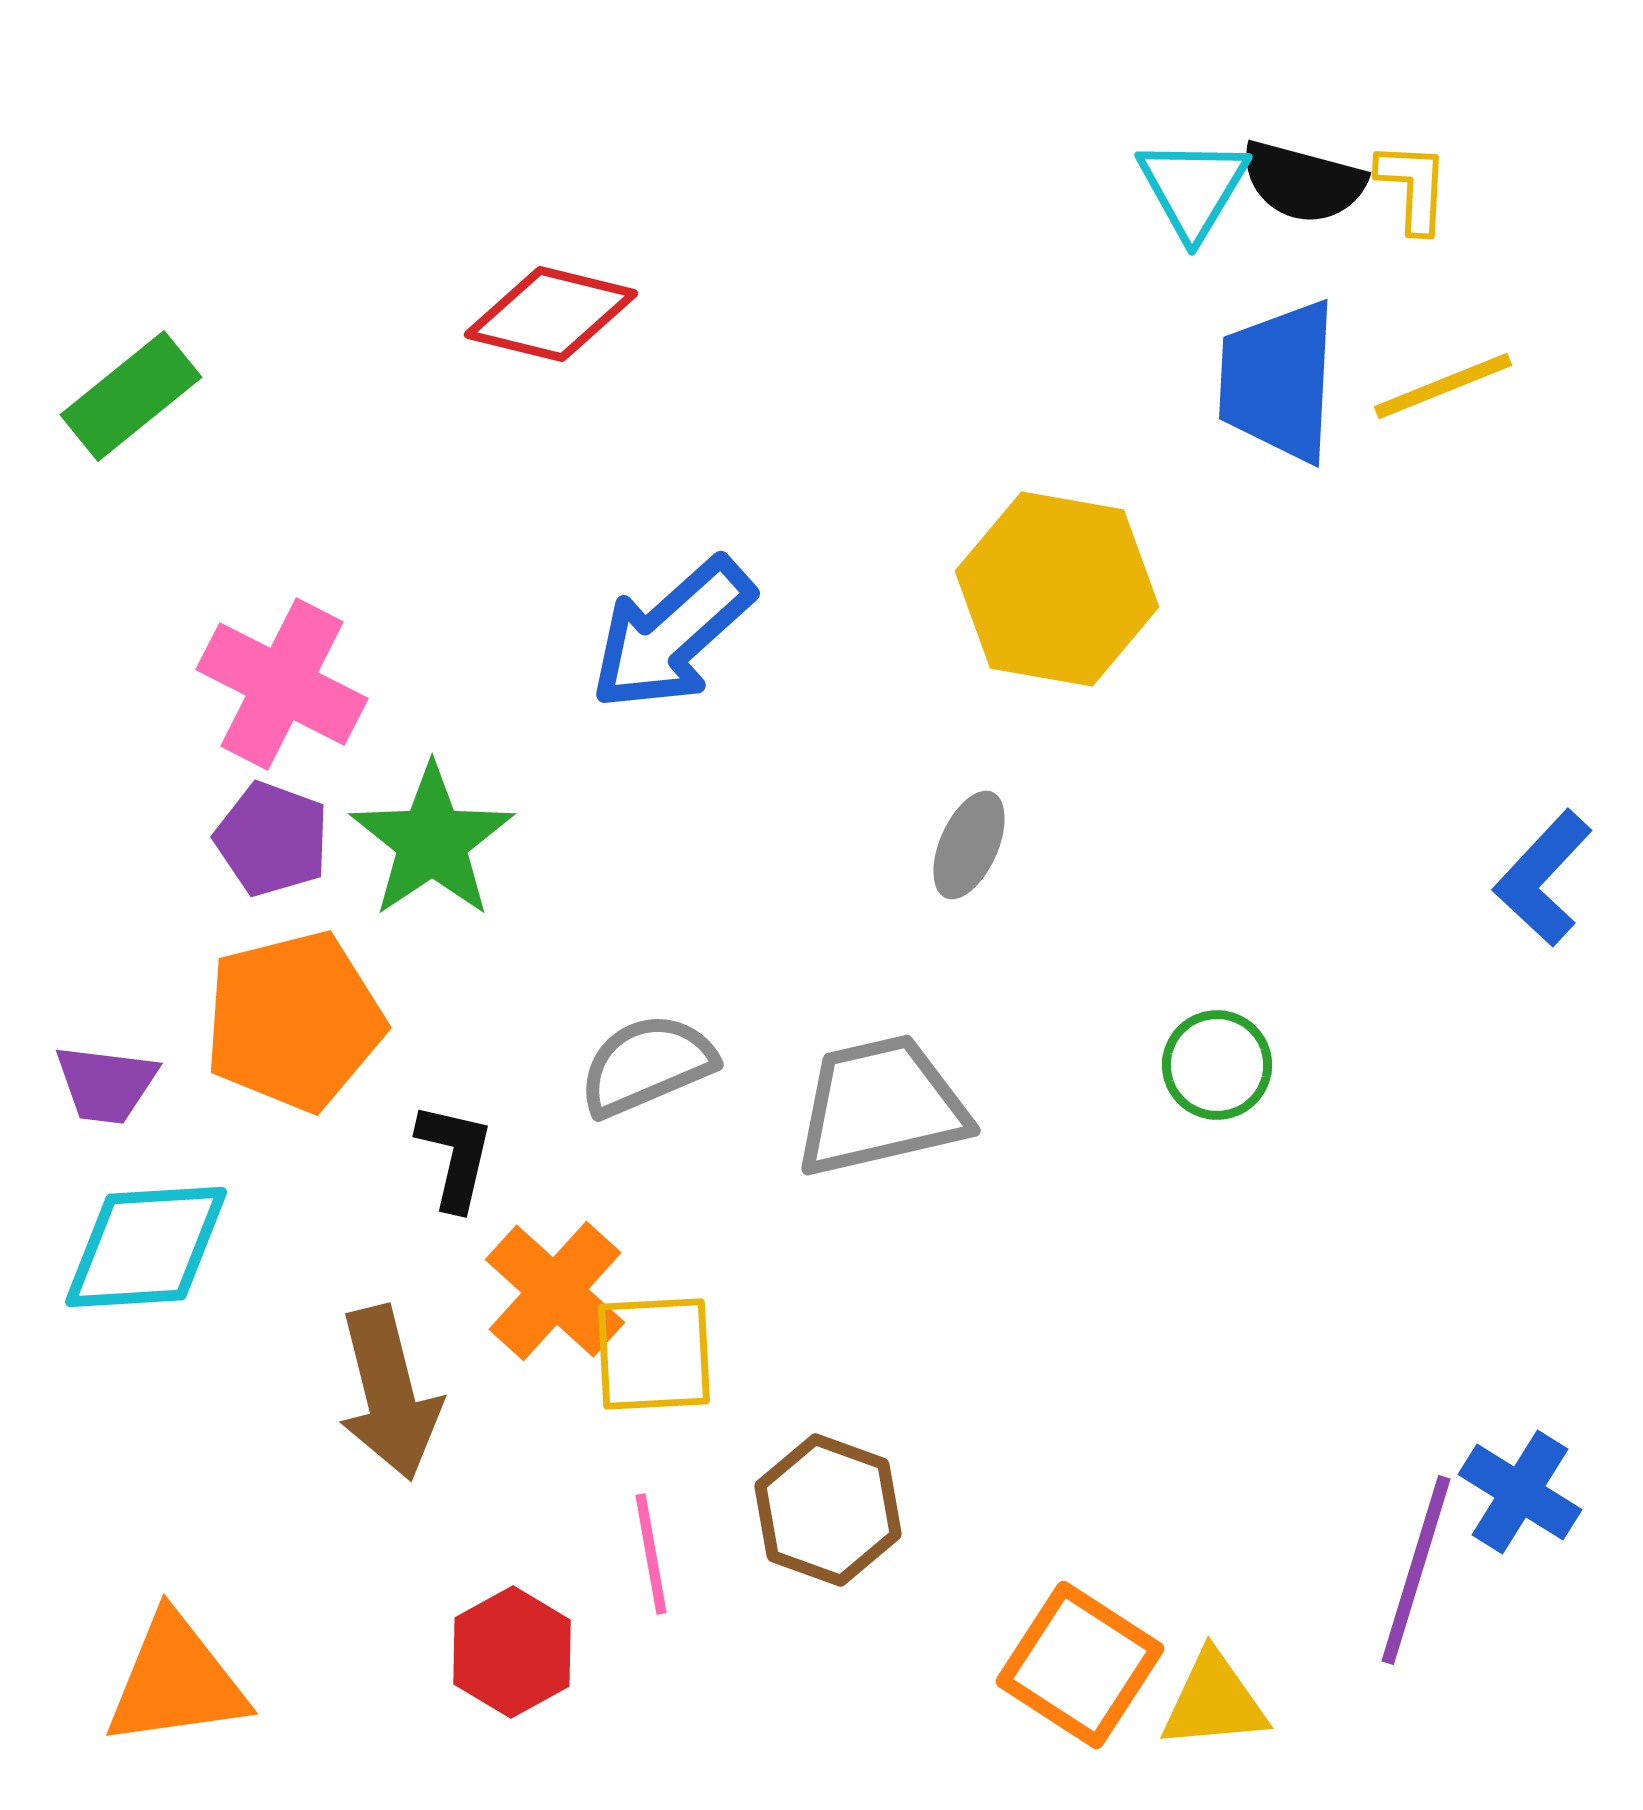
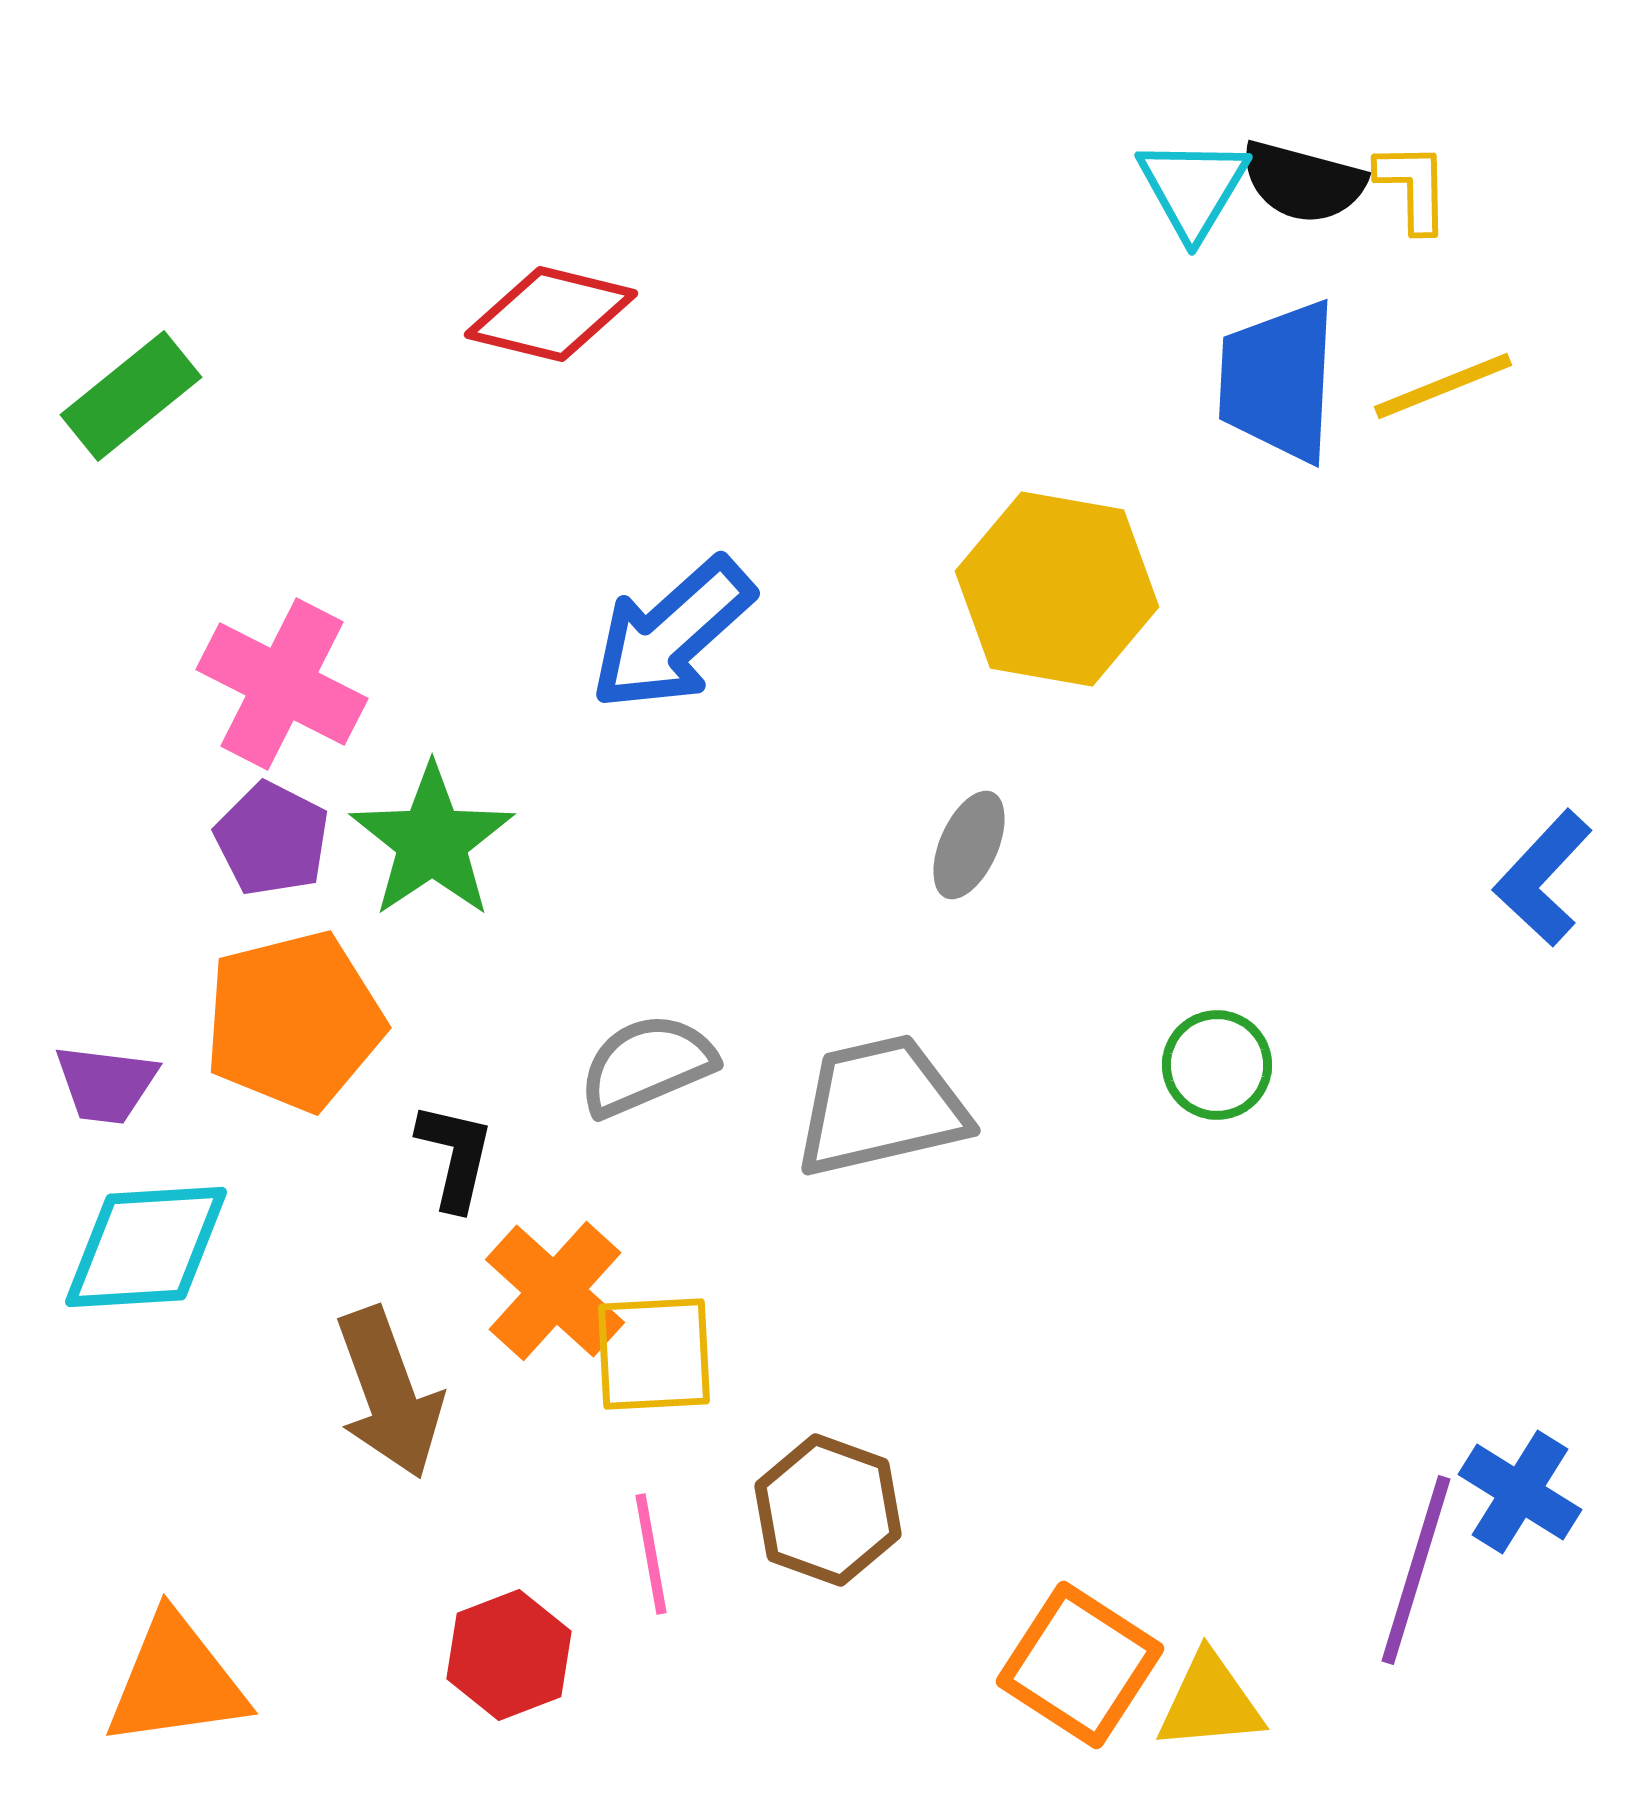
yellow L-shape: rotated 4 degrees counterclockwise
purple pentagon: rotated 7 degrees clockwise
brown arrow: rotated 6 degrees counterclockwise
red hexagon: moved 3 px left, 3 px down; rotated 8 degrees clockwise
yellow triangle: moved 4 px left, 1 px down
